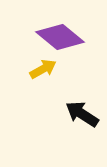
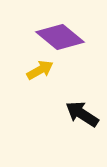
yellow arrow: moved 3 px left, 1 px down
